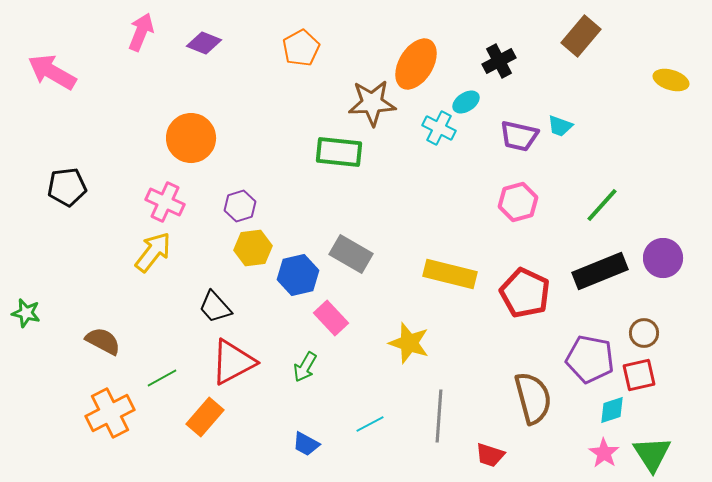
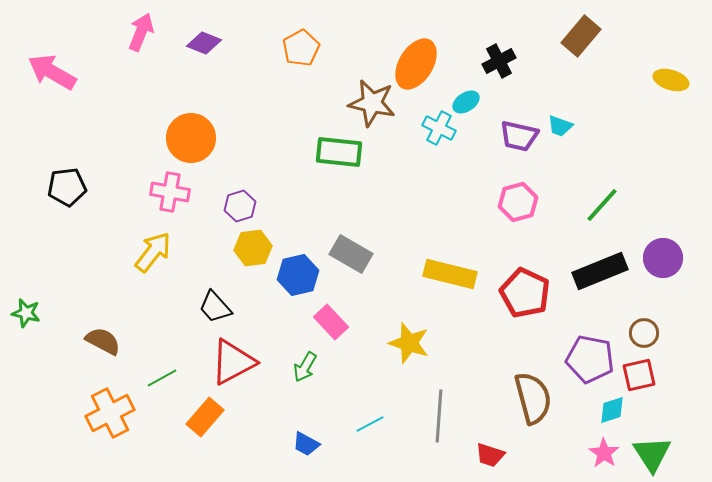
brown star at (372, 103): rotated 15 degrees clockwise
pink cross at (165, 202): moved 5 px right, 10 px up; rotated 15 degrees counterclockwise
pink rectangle at (331, 318): moved 4 px down
